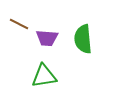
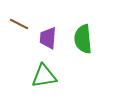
purple trapezoid: moved 1 px right; rotated 90 degrees clockwise
